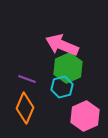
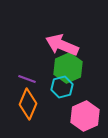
orange diamond: moved 3 px right, 4 px up
